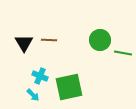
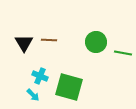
green circle: moved 4 px left, 2 px down
green square: rotated 28 degrees clockwise
